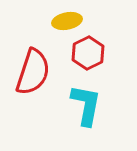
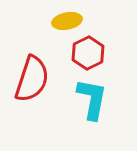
red semicircle: moved 1 px left, 7 px down
cyan L-shape: moved 6 px right, 6 px up
